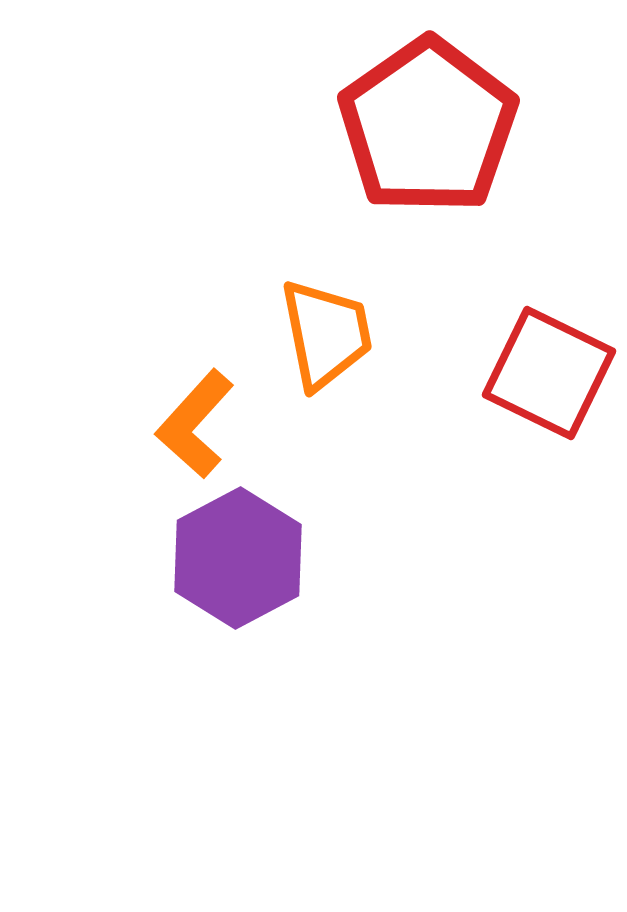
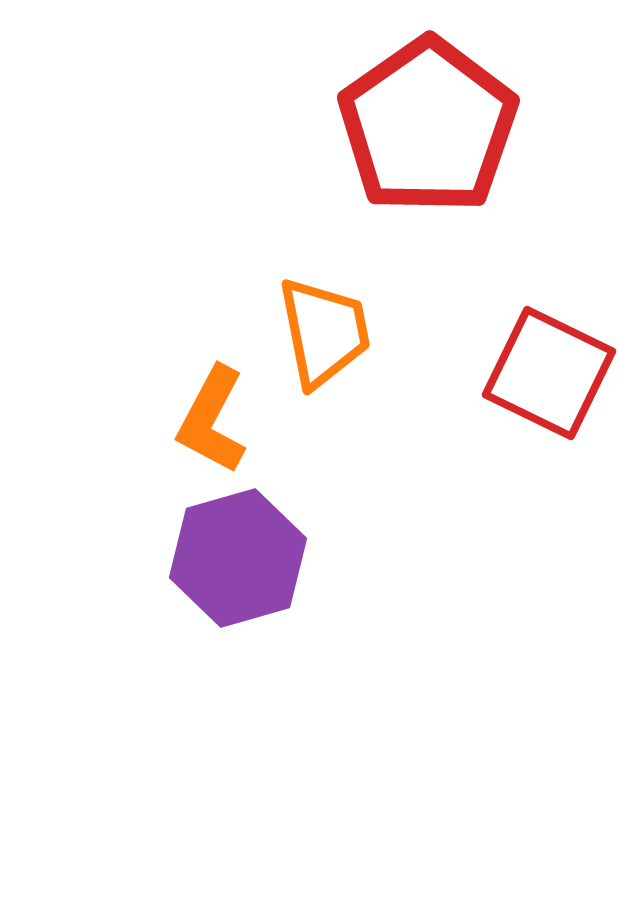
orange trapezoid: moved 2 px left, 2 px up
orange L-shape: moved 17 px right, 4 px up; rotated 14 degrees counterclockwise
purple hexagon: rotated 12 degrees clockwise
